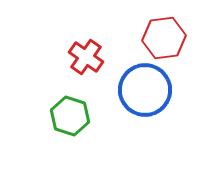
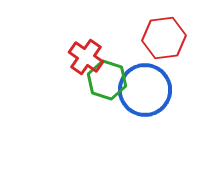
green hexagon: moved 37 px right, 36 px up
